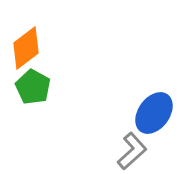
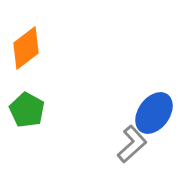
green pentagon: moved 6 px left, 23 px down
gray L-shape: moved 7 px up
